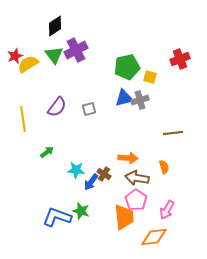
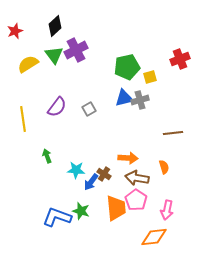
black diamond: rotated 10 degrees counterclockwise
red star: moved 25 px up
yellow square: rotated 32 degrees counterclockwise
gray square: rotated 16 degrees counterclockwise
green arrow: moved 4 px down; rotated 72 degrees counterclockwise
pink arrow: rotated 18 degrees counterclockwise
orange trapezoid: moved 8 px left, 9 px up
